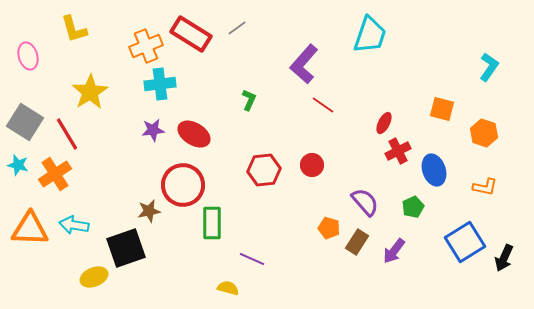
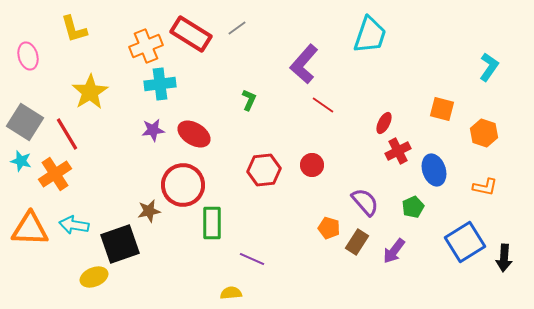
cyan star at (18, 165): moved 3 px right, 4 px up
black square at (126, 248): moved 6 px left, 4 px up
black arrow at (504, 258): rotated 20 degrees counterclockwise
yellow semicircle at (228, 288): moved 3 px right, 5 px down; rotated 20 degrees counterclockwise
